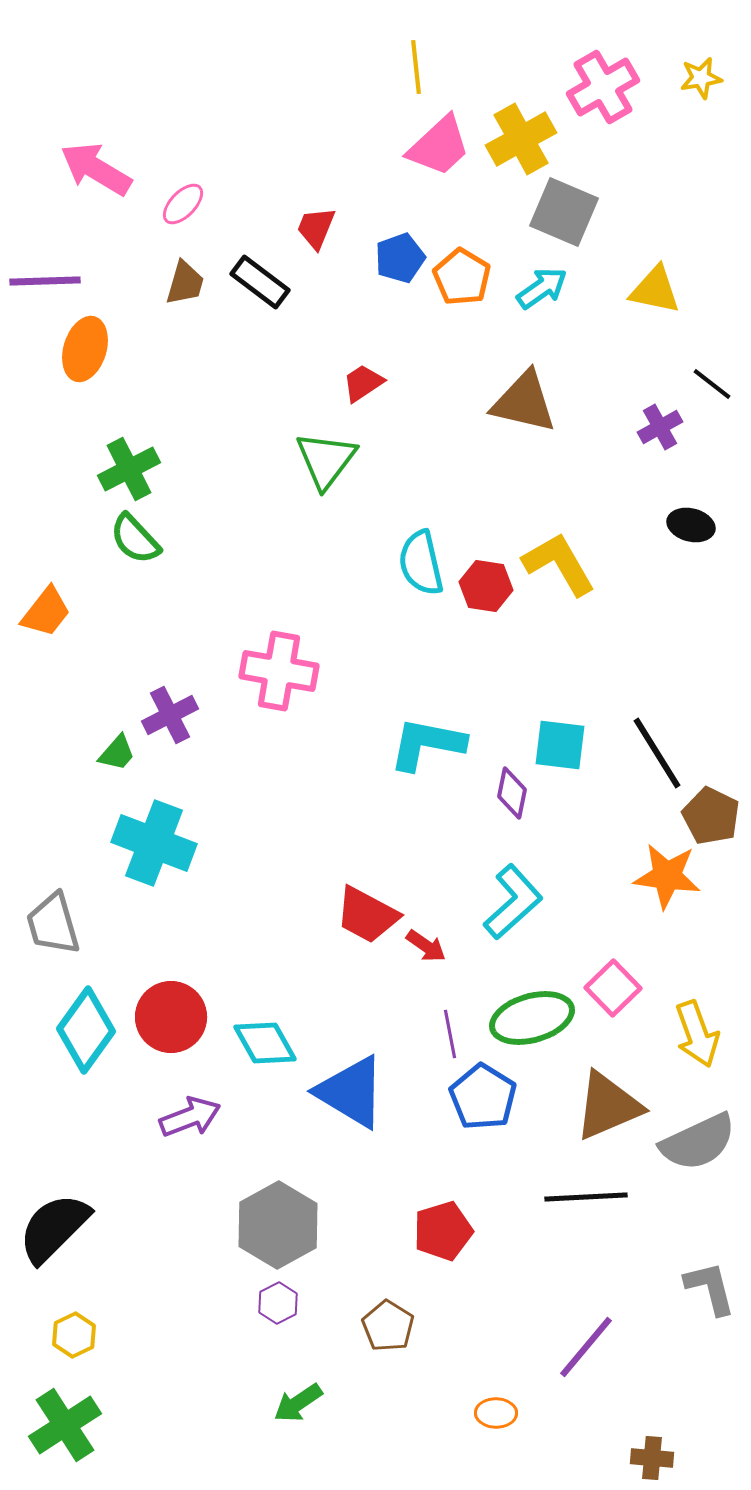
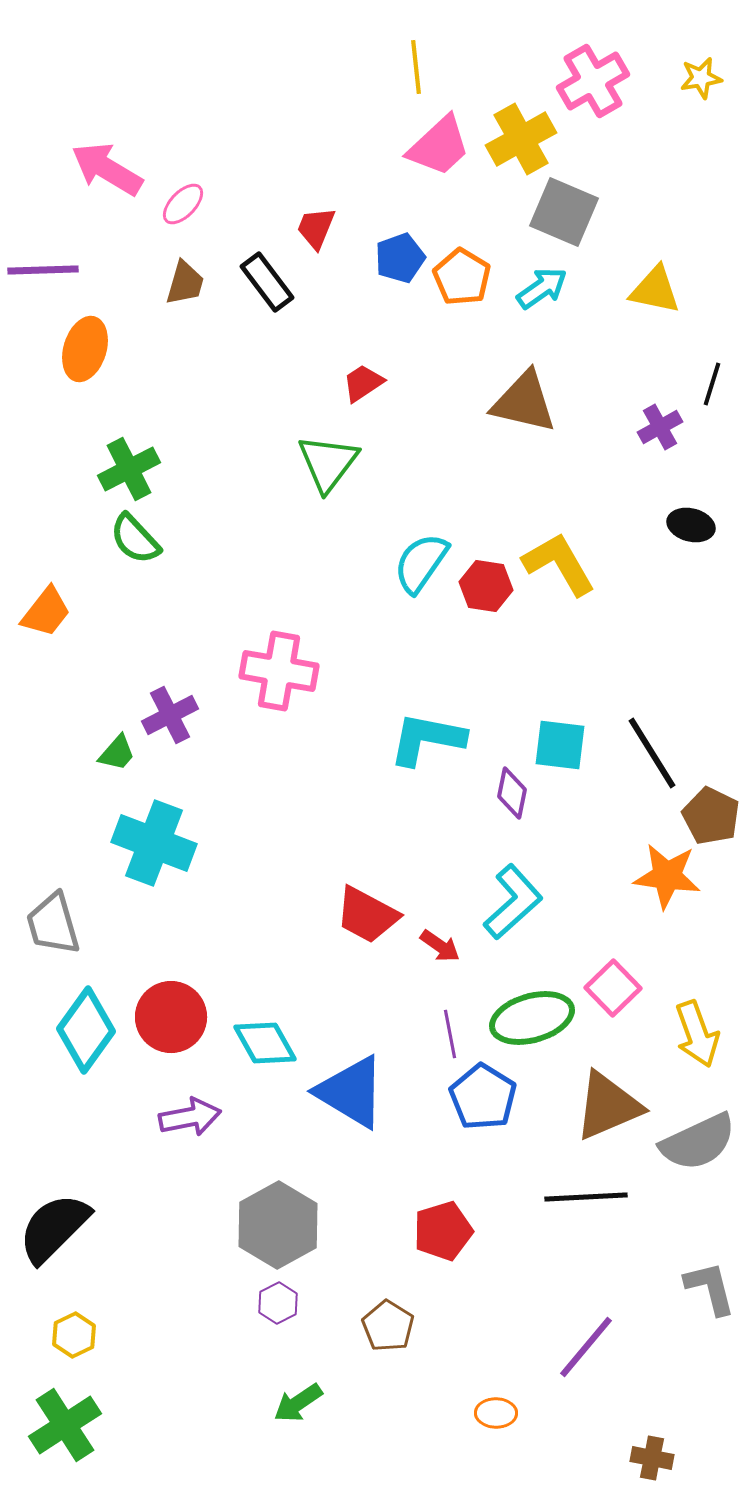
pink cross at (603, 87): moved 10 px left, 6 px up
pink arrow at (96, 169): moved 11 px right
purple line at (45, 281): moved 2 px left, 11 px up
black rectangle at (260, 282): moved 7 px right; rotated 16 degrees clockwise
black line at (712, 384): rotated 69 degrees clockwise
green triangle at (326, 460): moved 2 px right, 3 px down
cyan semicircle at (421, 563): rotated 48 degrees clockwise
cyan L-shape at (427, 744): moved 5 px up
black line at (657, 753): moved 5 px left
red arrow at (426, 946): moved 14 px right
purple arrow at (190, 1117): rotated 10 degrees clockwise
brown cross at (652, 1458): rotated 6 degrees clockwise
